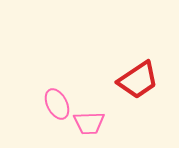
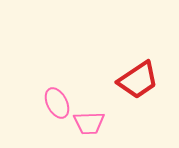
pink ellipse: moved 1 px up
